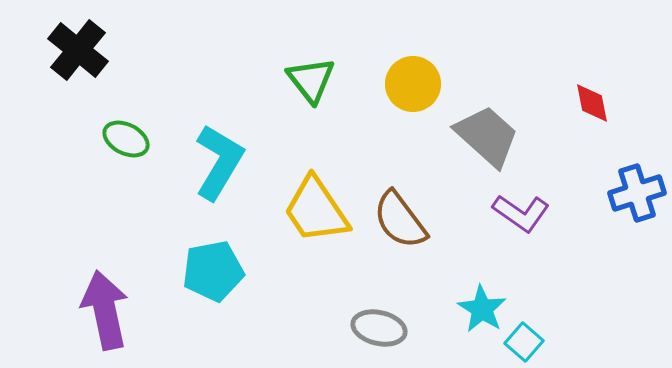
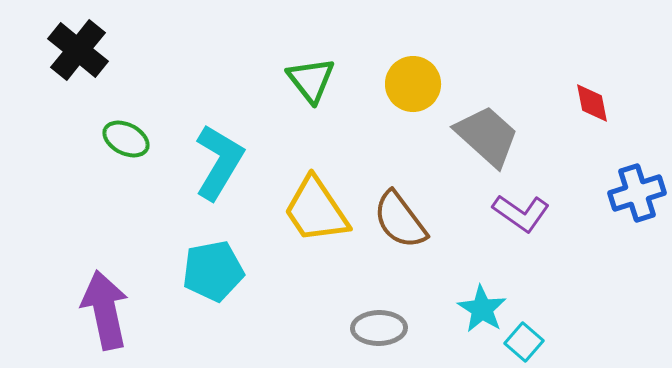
gray ellipse: rotated 14 degrees counterclockwise
